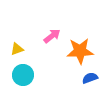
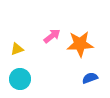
orange star: moved 7 px up
cyan circle: moved 3 px left, 4 px down
